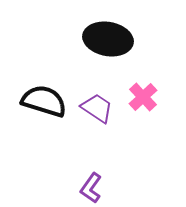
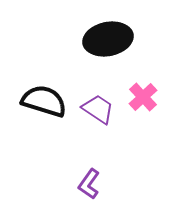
black ellipse: rotated 21 degrees counterclockwise
purple trapezoid: moved 1 px right, 1 px down
purple L-shape: moved 2 px left, 4 px up
